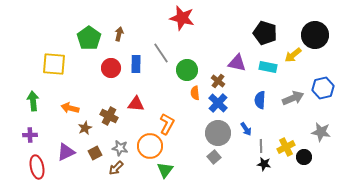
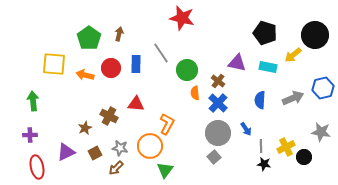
orange arrow at (70, 108): moved 15 px right, 33 px up
